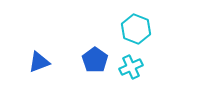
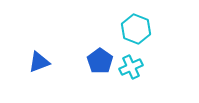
blue pentagon: moved 5 px right, 1 px down
